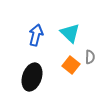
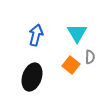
cyan triangle: moved 7 px right; rotated 15 degrees clockwise
